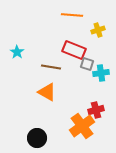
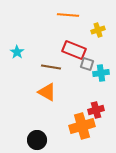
orange line: moved 4 px left
orange cross: rotated 20 degrees clockwise
black circle: moved 2 px down
